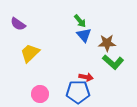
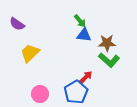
purple semicircle: moved 1 px left
blue triangle: rotated 42 degrees counterclockwise
green L-shape: moved 4 px left, 2 px up
red arrow: rotated 56 degrees counterclockwise
blue pentagon: moved 2 px left; rotated 30 degrees counterclockwise
